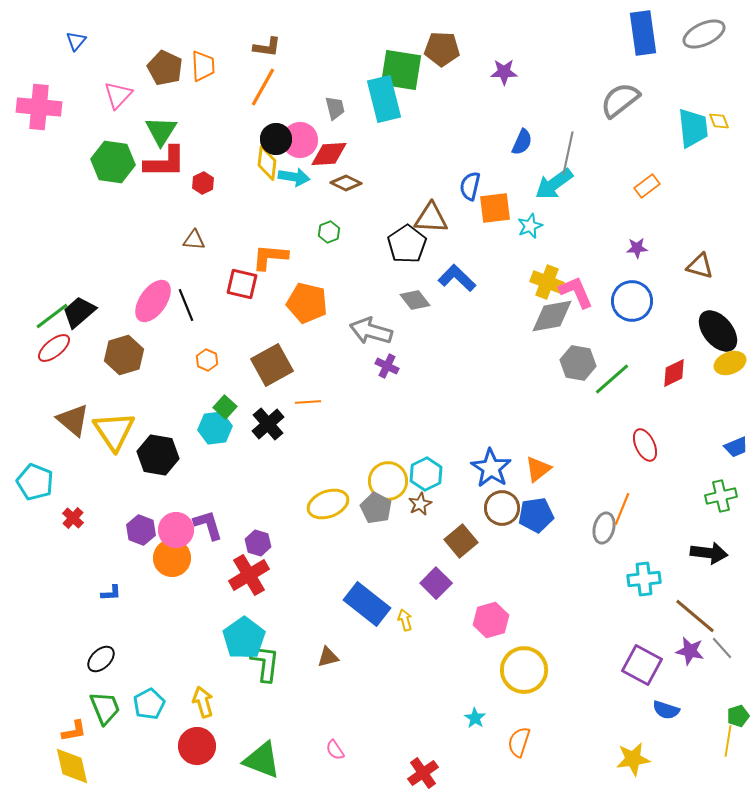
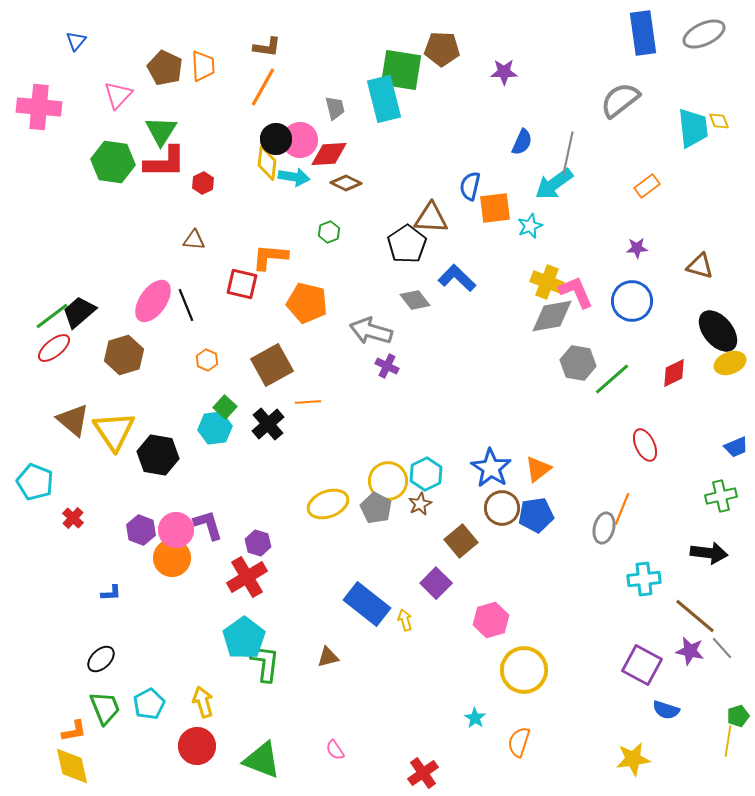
red cross at (249, 575): moved 2 px left, 2 px down
